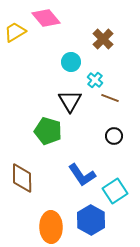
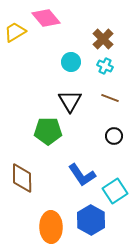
cyan cross: moved 10 px right, 14 px up; rotated 14 degrees counterclockwise
green pentagon: rotated 16 degrees counterclockwise
